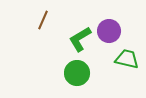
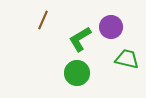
purple circle: moved 2 px right, 4 px up
